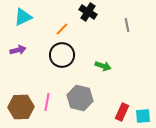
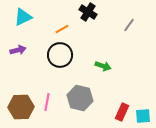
gray line: moved 2 px right; rotated 48 degrees clockwise
orange line: rotated 16 degrees clockwise
black circle: moved 2 px left
